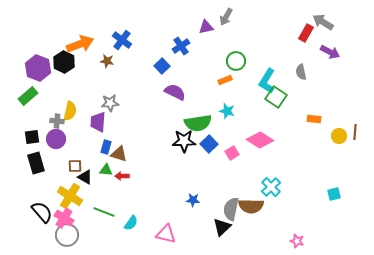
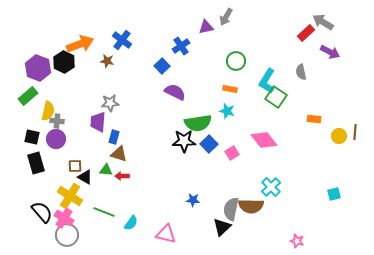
red rectangle at (306, 33): rotated 18 degrees clockwise
orange rectangle at (225, 80): moved 5 px right, 9 px down; rotated 32 degrees clockwise
yellow semicircle at (70, 111): moved 22 px left
black square at (32, 137): rotated 21 degrees clockwise
pink diamond at (260, 140): moved 4 px right; rotated 20 degrees clockwise
blue rectangle at (106, 147): moved 8 px right, 10 px up
